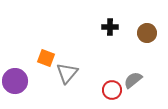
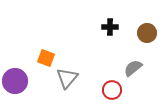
gray triangle: moved 5 px down
gray semicircle: moved 12 px up
